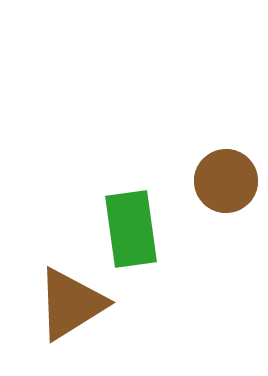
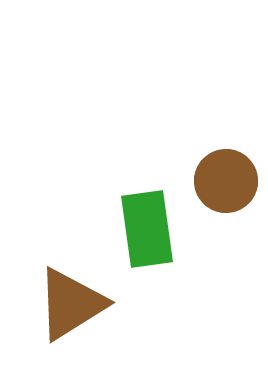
green rectangle: moved 16 px right
